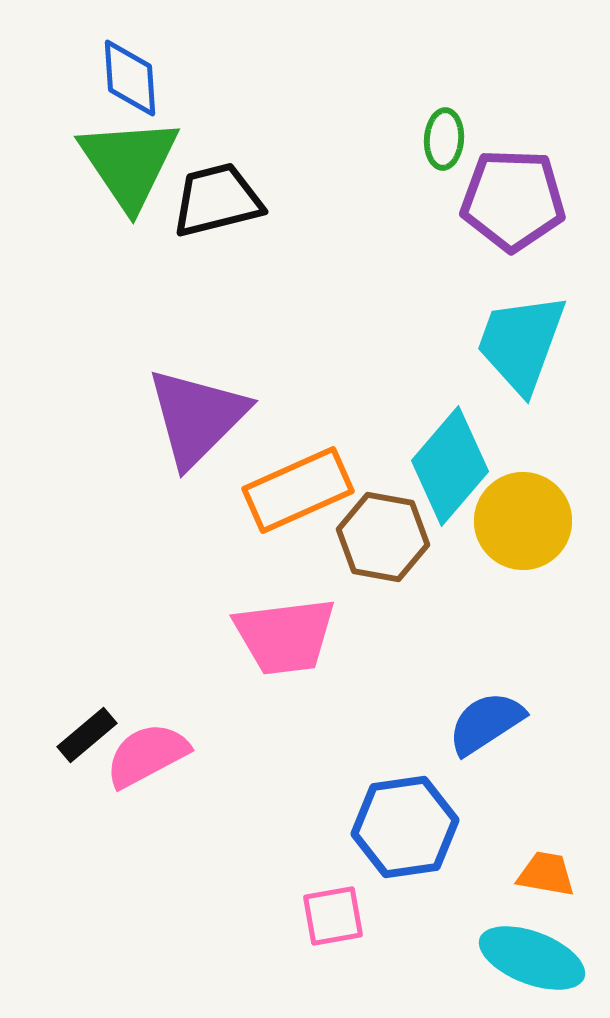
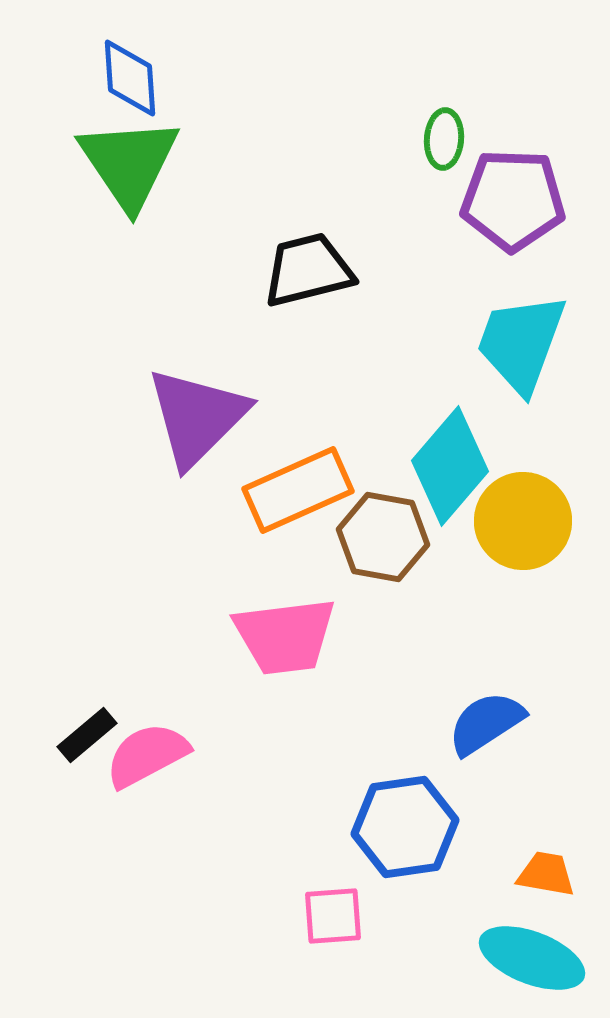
black trapezoid: moved 91 px right, 70 px down
pink square: rotated 6 degrees clockwise
